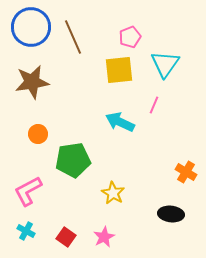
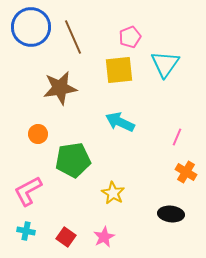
brown star: moved 28 px right, 6 px down
pink line: moved 23 px right, 32 px down
cyan cross: rotated 18 degrees counterclockwise
